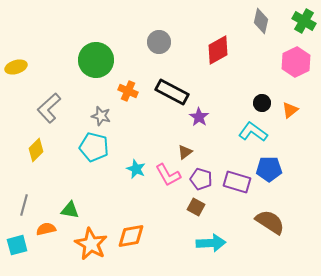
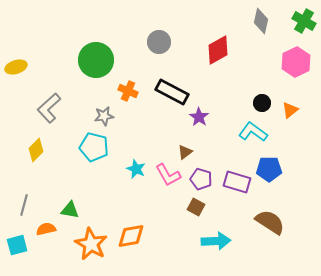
gray star: moved 3 px right; rotated 24 degrees counterclockwise
cyan arrow: moved 5 px right, 2 px up
